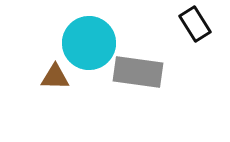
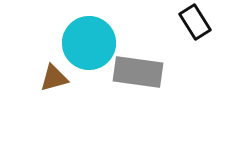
black rectangle: moved 2 px up
brown triangle: moved 1 px left, 1 px down; rotated 16 degrees counterclockwise
